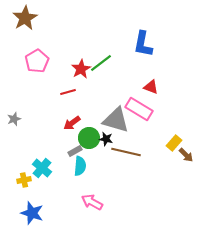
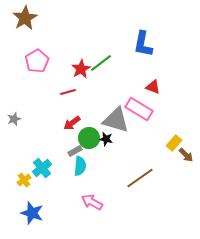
red triangle: moved 2 px right
brown line: moved 14 px right, 26 px down; rotated 48 degrees counterclockwise
cyan cross: rotated 12 degrees clockwise
yellow cross: rotated 24 degrees counterclockwise
